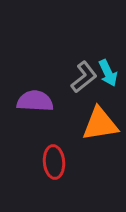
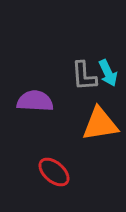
gray L-shape: moved 1 px up; rotated 124 degrees clockwise
red ellipse: moved 10 px down; rotated 44 degrees counterclockwise
